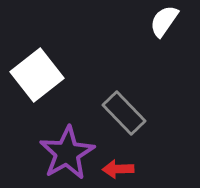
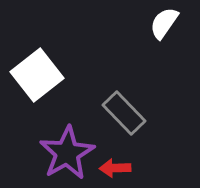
white semicircle: moved 2 px down
red arrow: moved 3 px left, 1 px up
